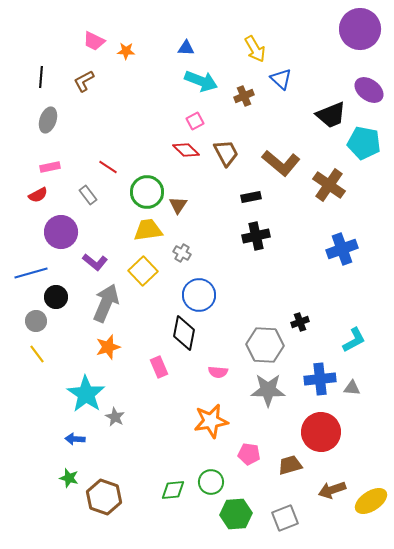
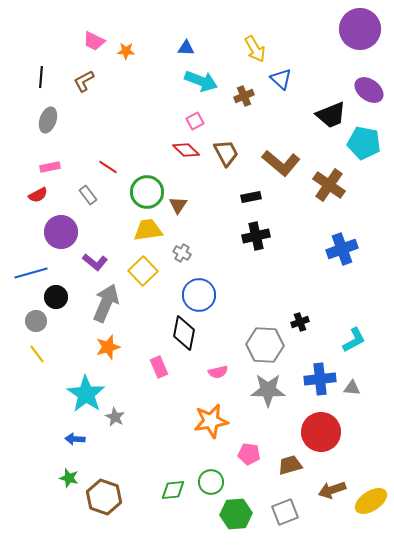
pink semicircle at (218, 372): rotated 18 degrees counterclockwise
gray square at (285, 518): moved 6 px up
